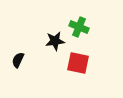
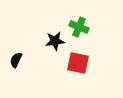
black semicircle: moved 2 px left
